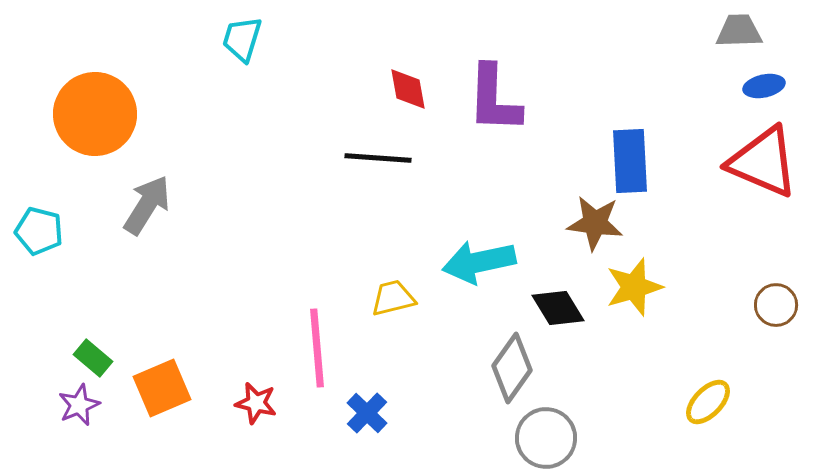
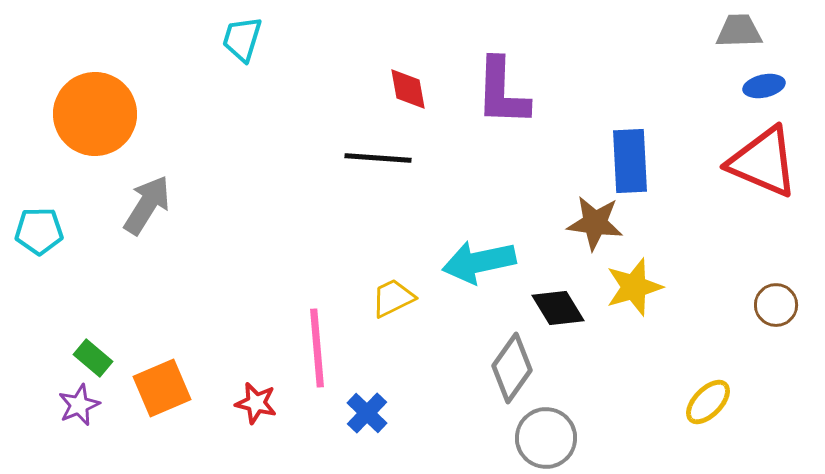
purple L-shape: moved 8 px right, 7 px up
cyan pentagon: rotated 15 degrees counterclockwise
yellow trapezoid: rotated 12 degrees counterclockwise
